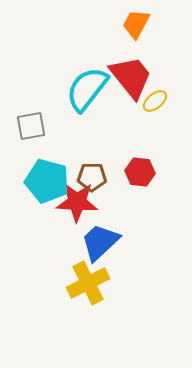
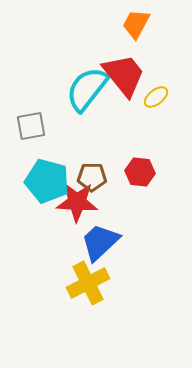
red trapezoid: moved 7 px left, 2 px up
yellow ellipse: moved 1 px right, 4 px up
